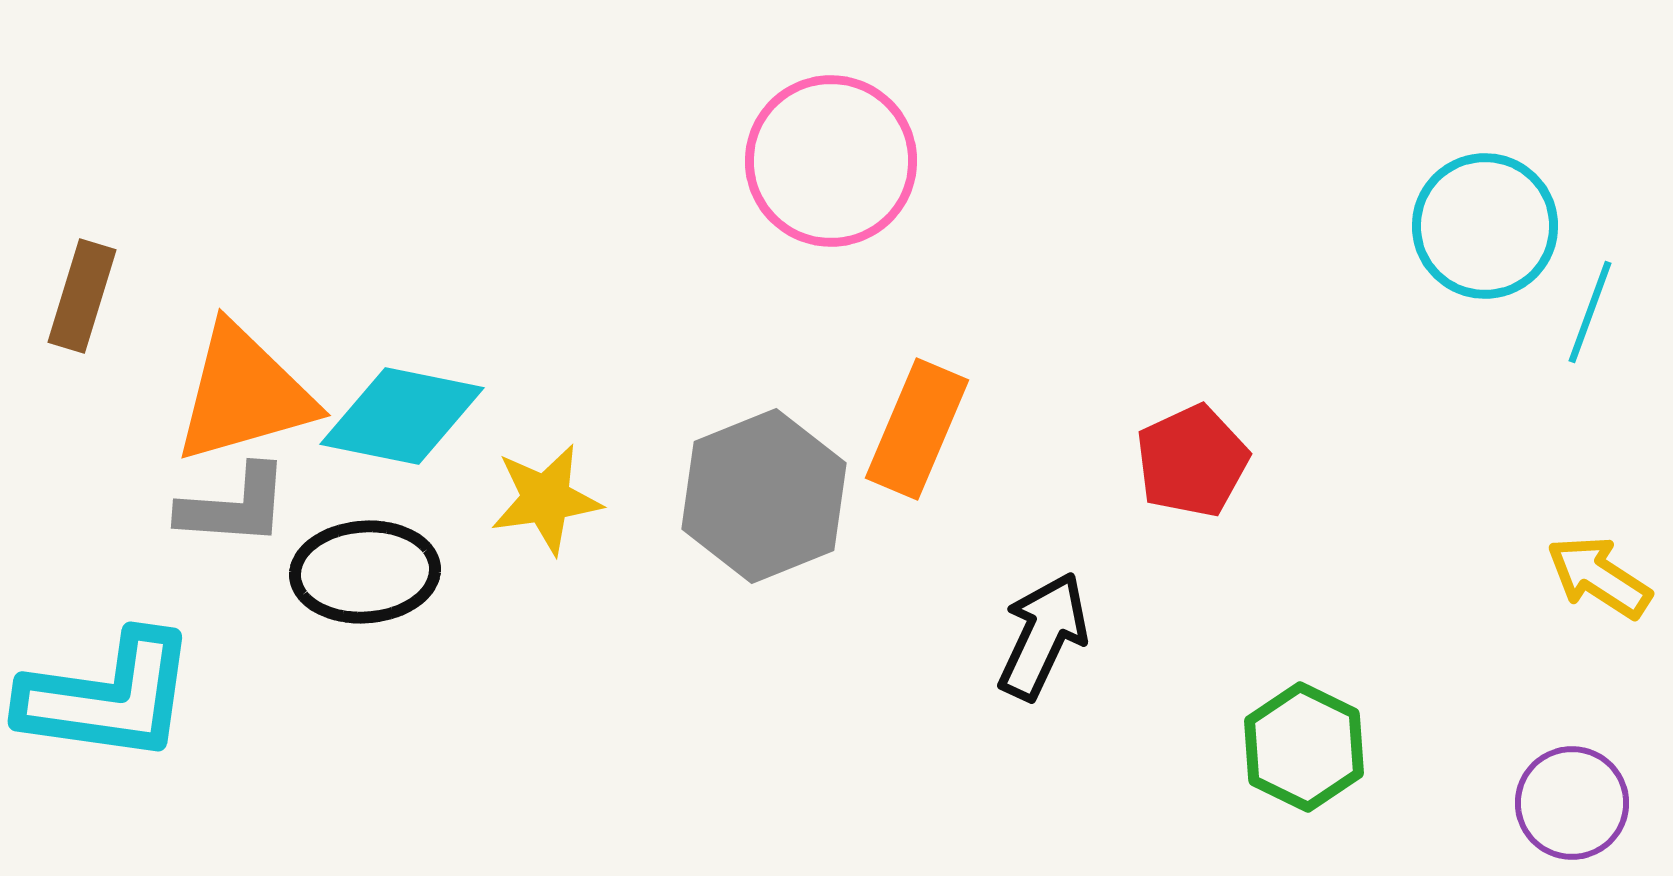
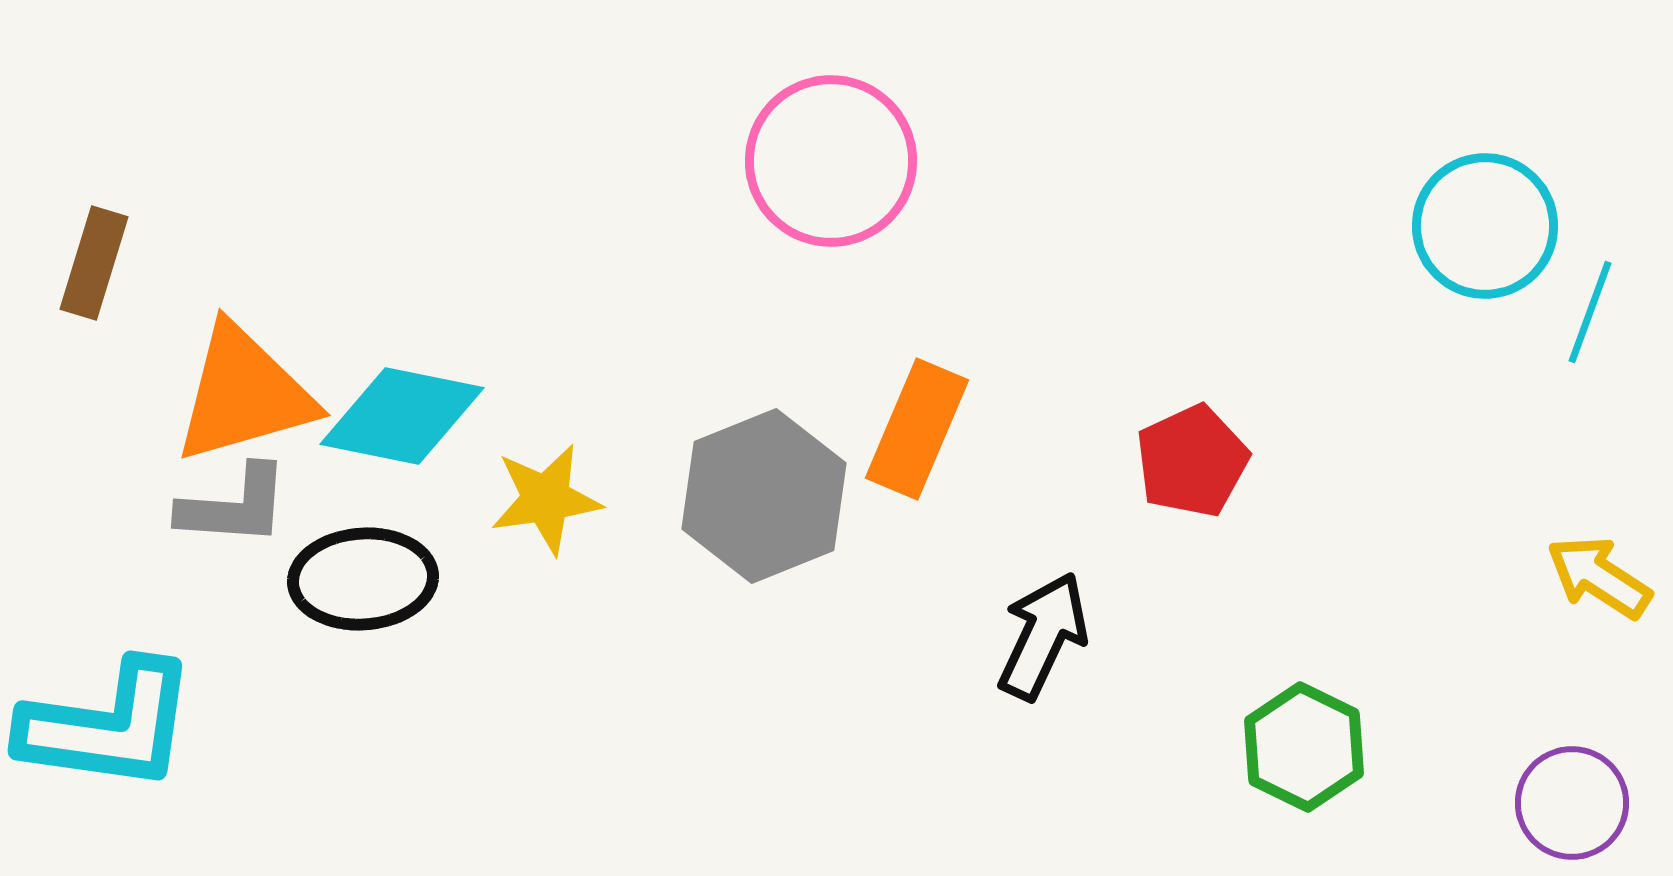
brown rectangle: moved 12 px right, 33 px up
black ellipse: moved 2 px left, 7 px down
cyan L-shape: moved 29 px down
